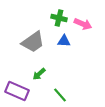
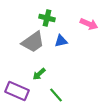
green cross: moved 12 px left
pink arrow: moved 6 px right
blue triangle: moved 3 px left; rotated 16 degrees counterclockwise
green line: moved 4 px left
